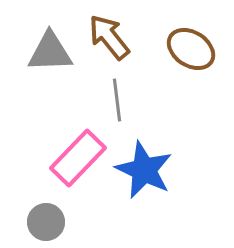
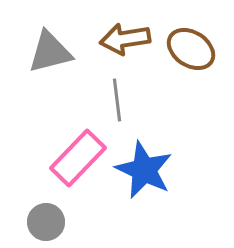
brown arrow: moved 16 px right, 2 px down; rotated 60 degrees counterclockwise
gray triangle: rotated 12 degrees counterclockwise
